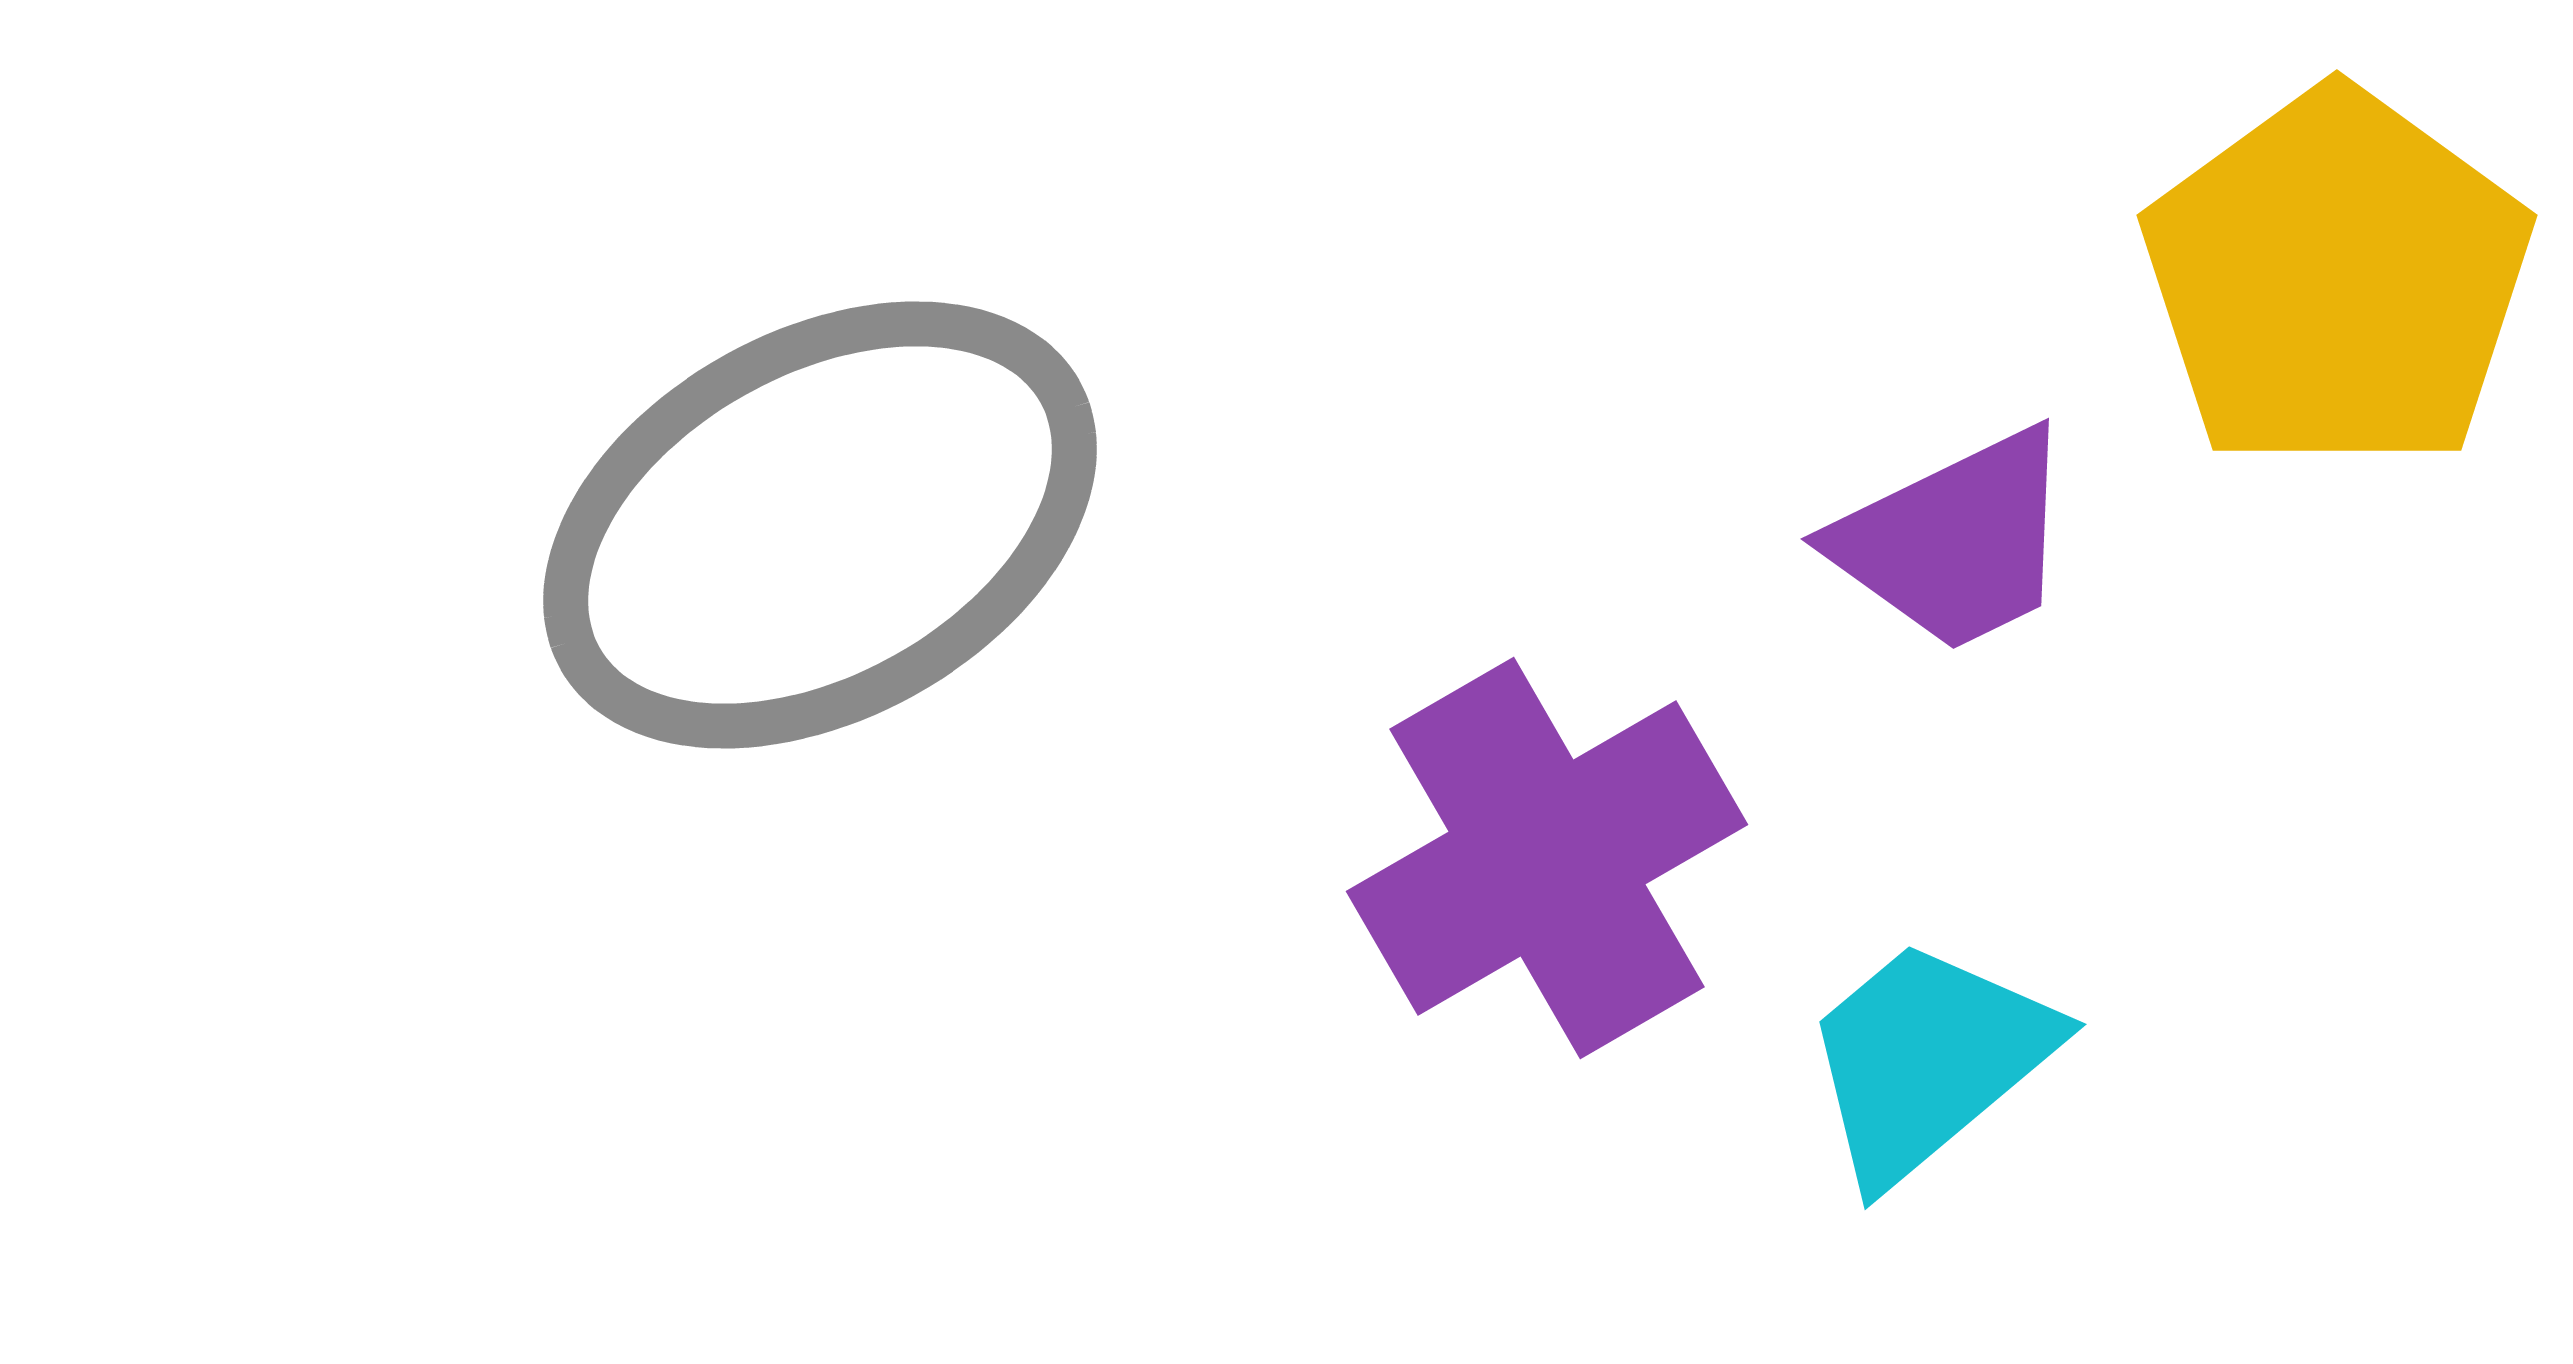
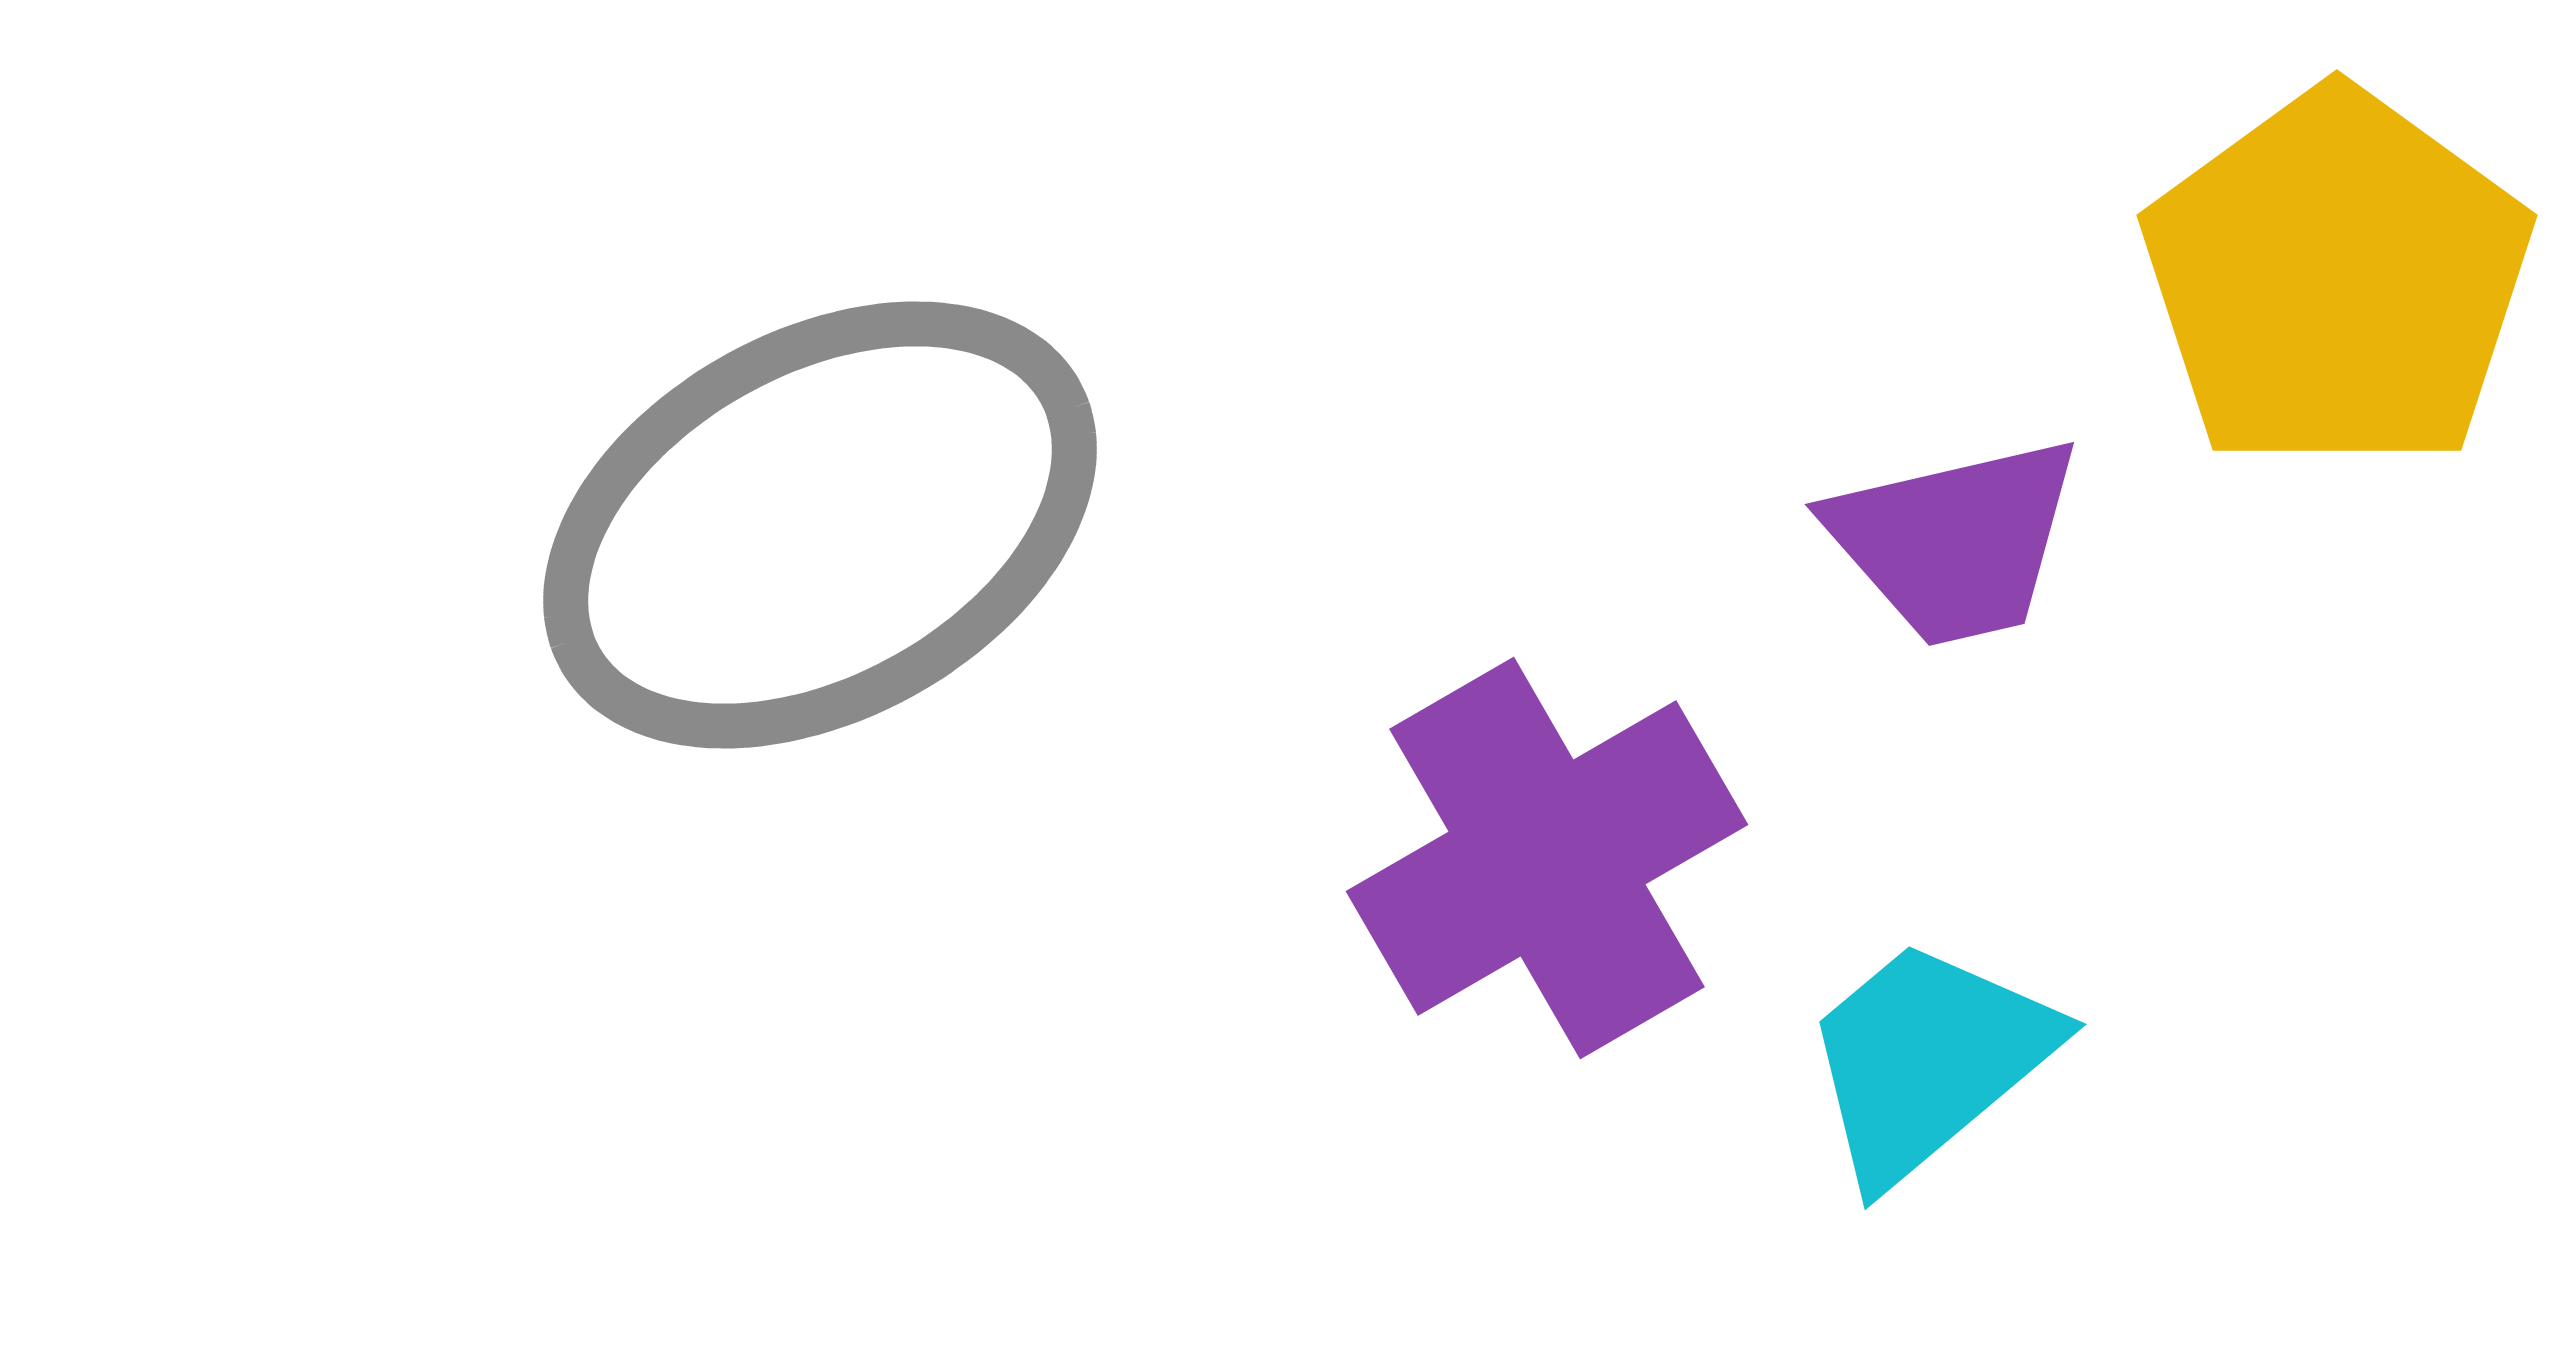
purple trapezoid: rotated 13 degrees clockwise
